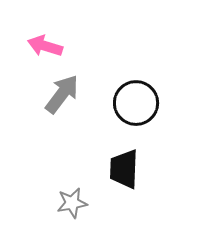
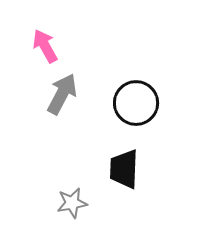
pink arrow: rotated 44 degrees clockwise
gray arrow: rotated 9 degrees counterclockwise
